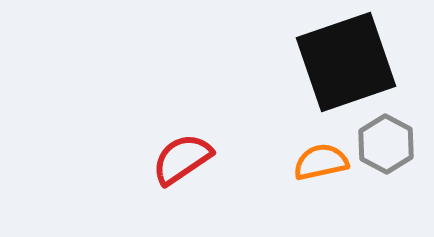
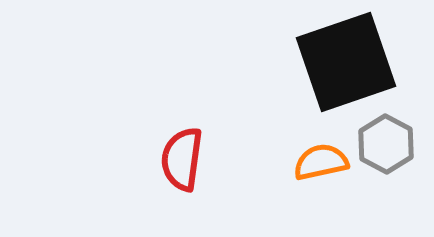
red semicircle: rotated 48 degrees counterclockwise
